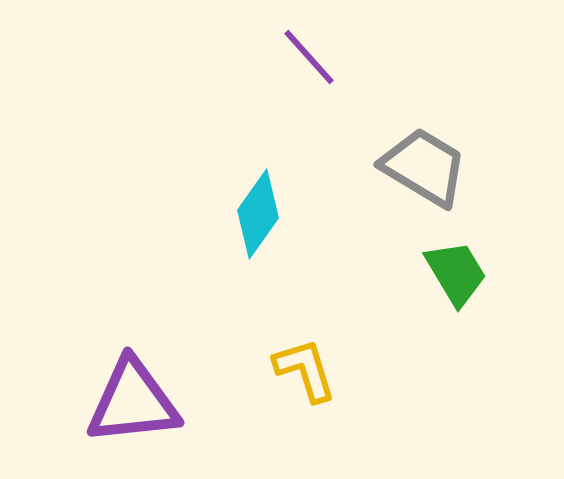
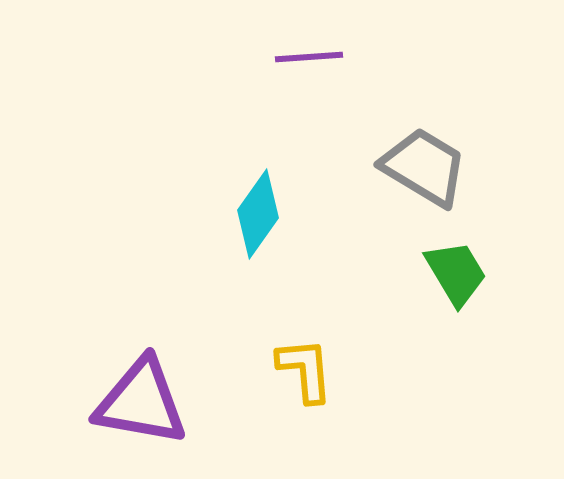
purple line: rotated 52 degrees counterclockwise
yellow L-shape: rotated 12 degrees clockwise
purple triangle: moved 8 px right; rotated 16 degrees clockwise
